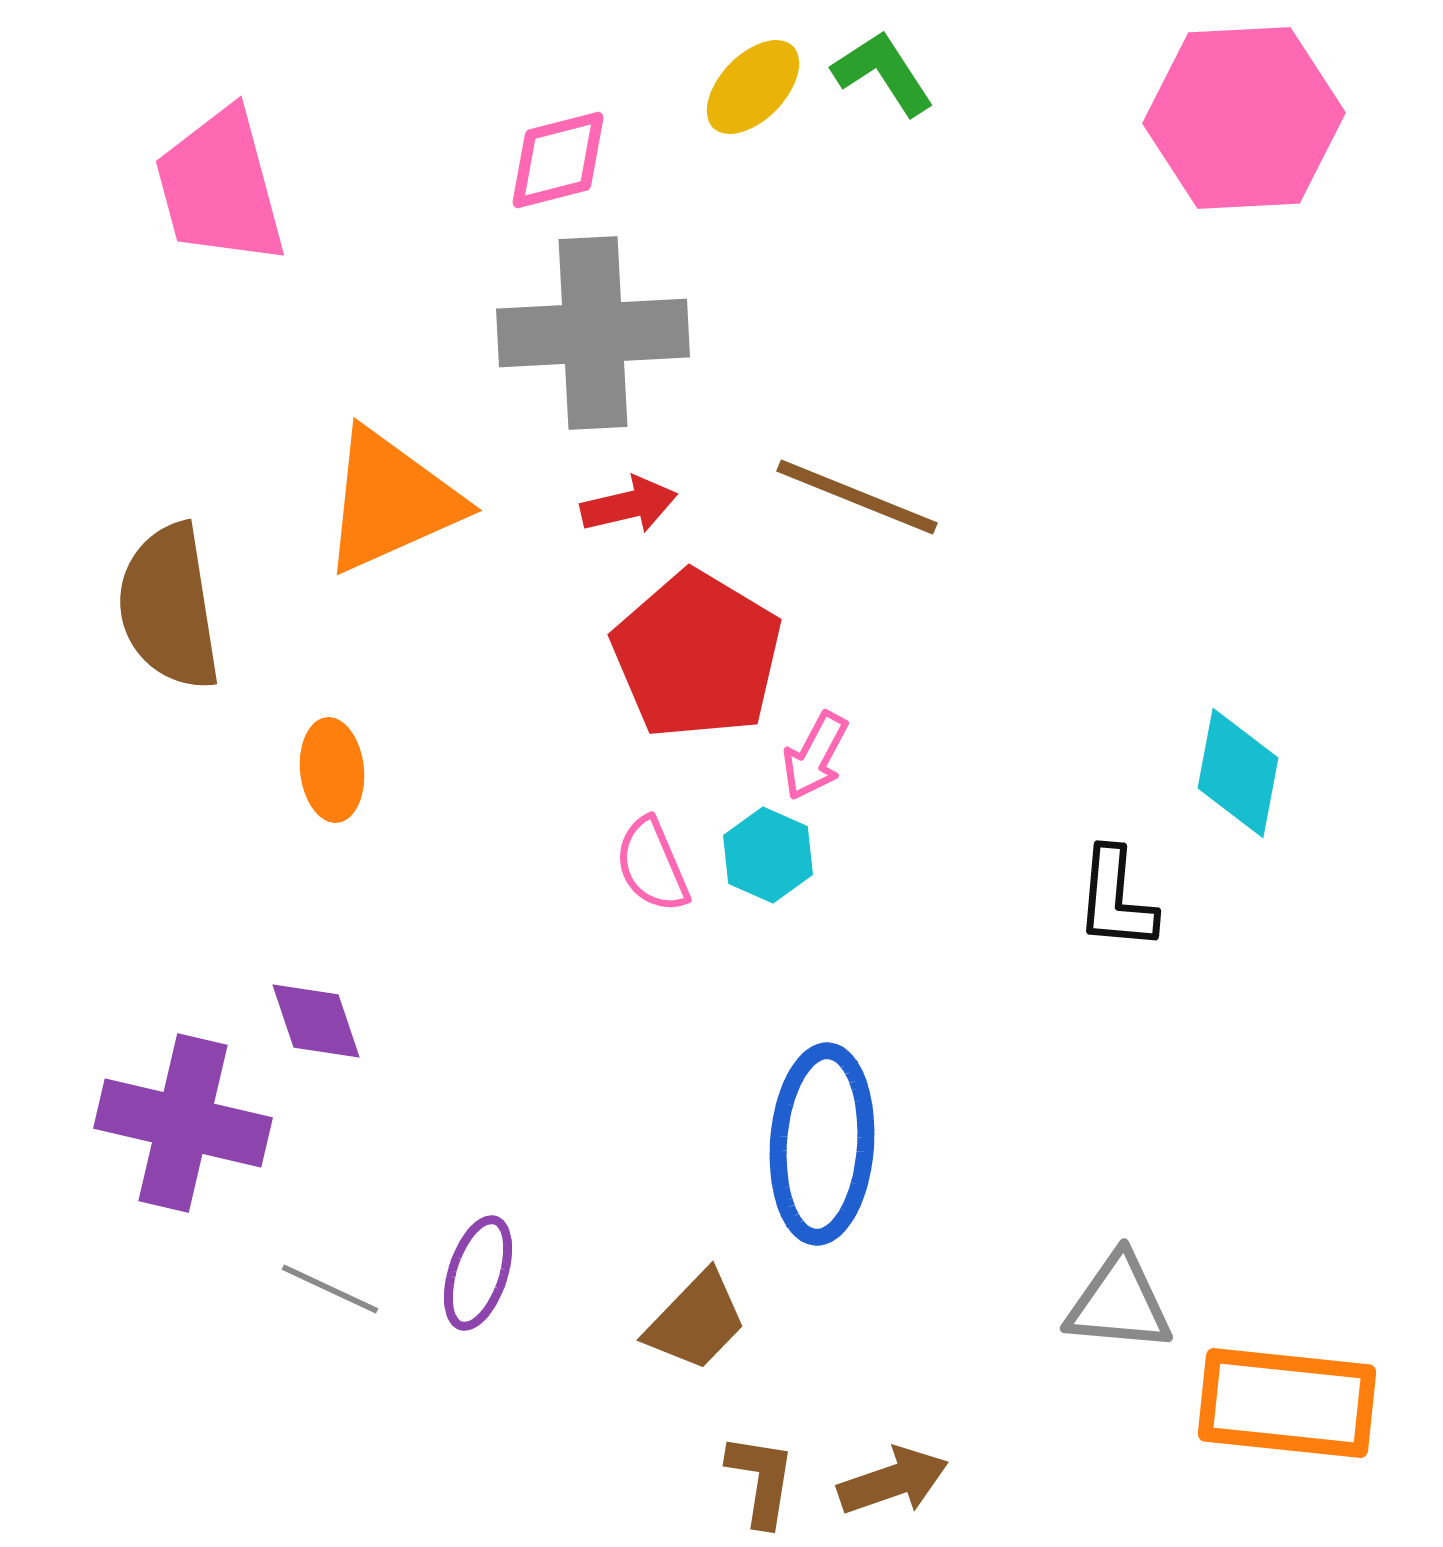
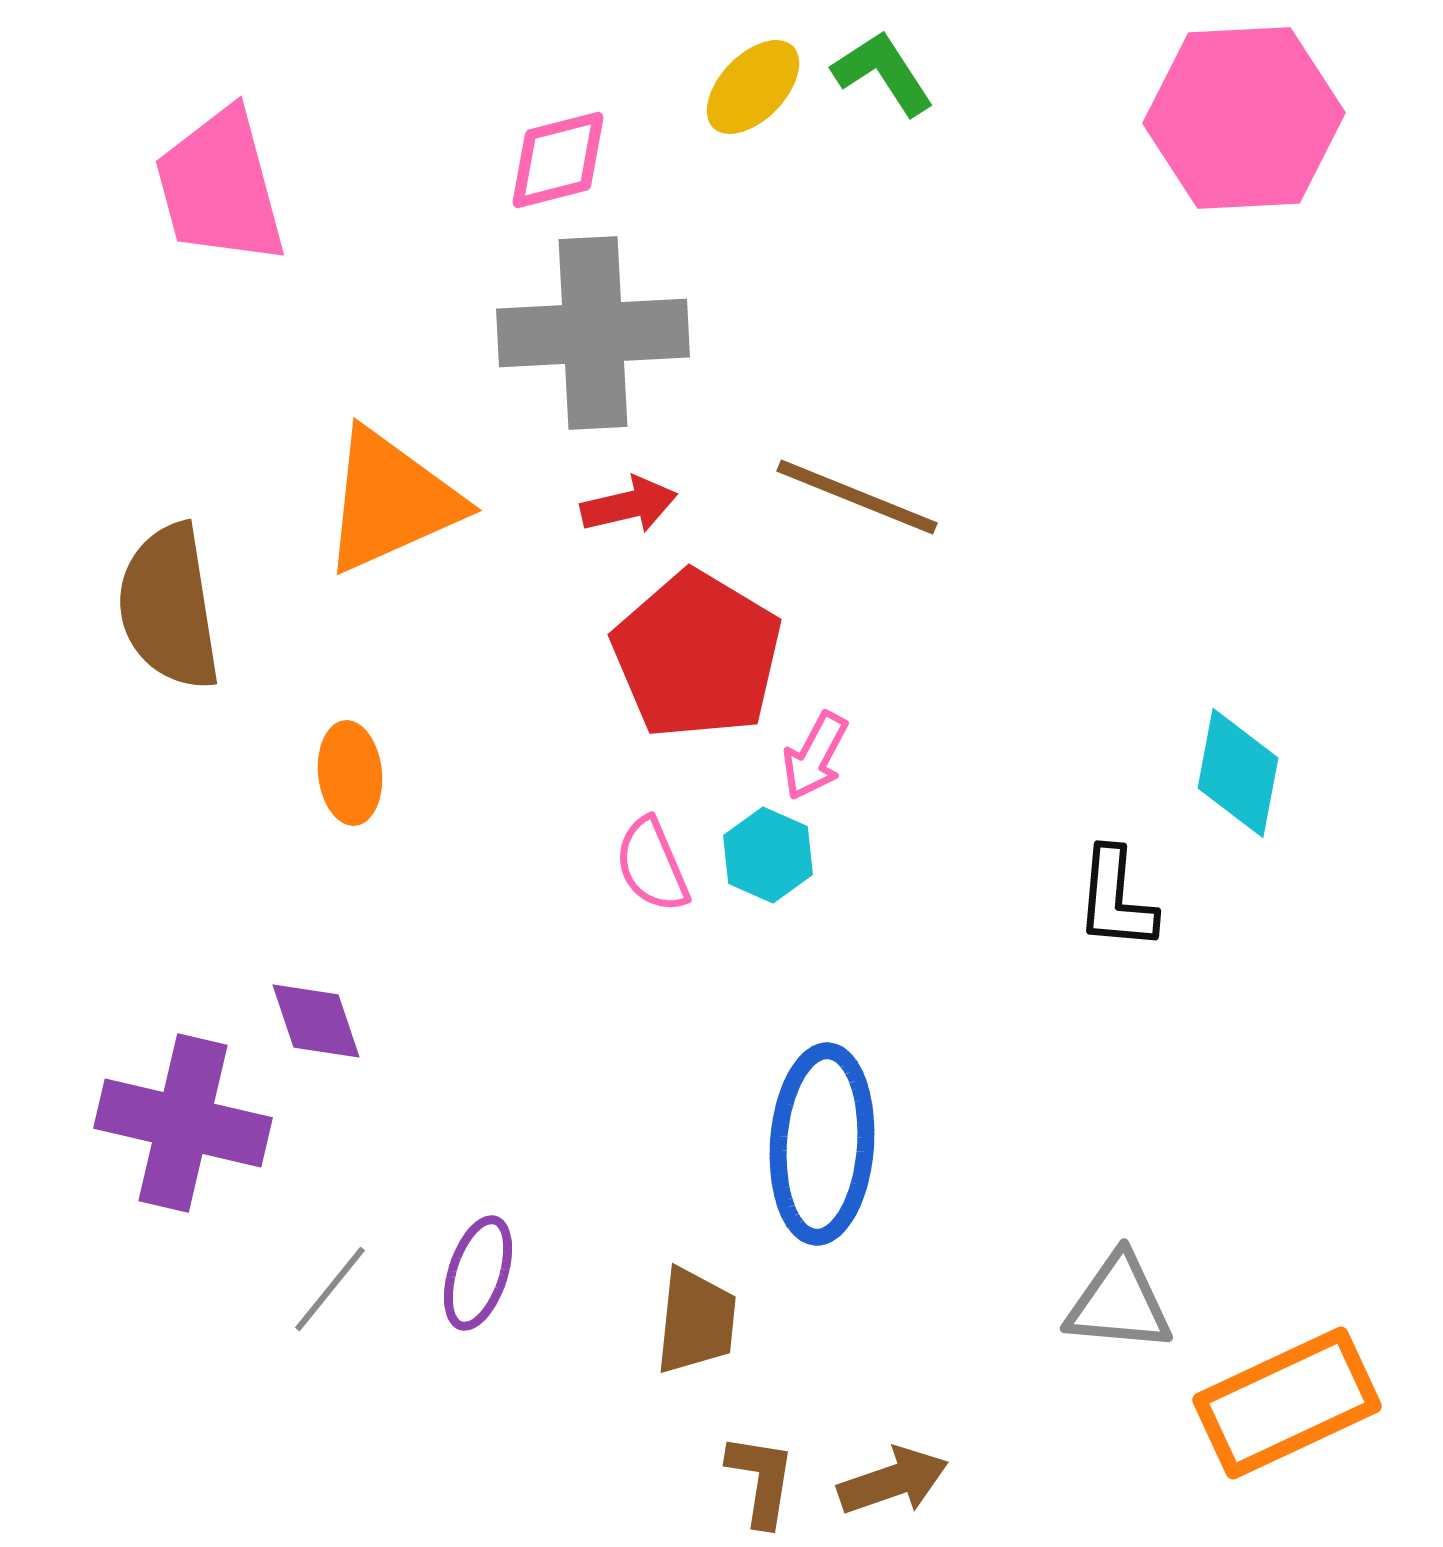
orange ellipse: moved 18 px right, 3 px down
gray line: rotated 76 degrees counterclockwise
brown trapezoid: rotated 38 degrees counterclockwise
orange rectangle: rotated 31 degrees counterclockwise
